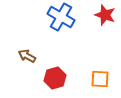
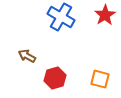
red star: rotated 20 degrees clockwise
orange square: rotated 12 degrees clockwise
